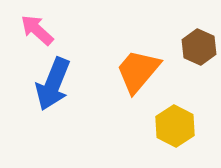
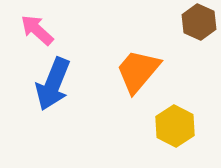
brown hexagon: moved 25 px up
